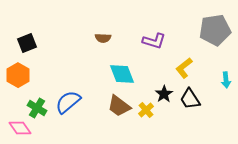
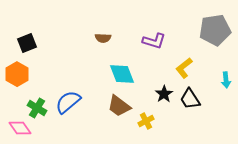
orange hexagon: moved 1 px left, 1 px up
yellow cross: moved 11 px down; rotated 14 degrees clockwise
